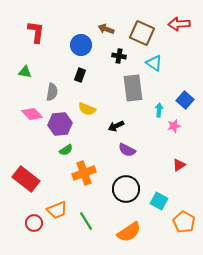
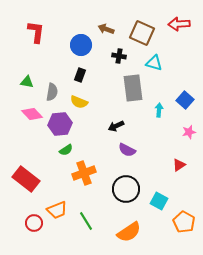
cyan triangle: rotated 18 degrees counterclockwise
green triangle: moved 2 px right, 10 px down
yellow semicircle: moved 8 px left, 7 px up
pink star: moved 15 px right, 6 px down
